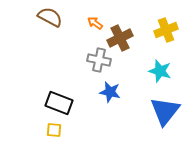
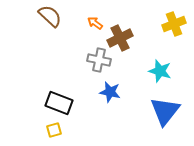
brown semicircle: moved 1 px up; rotated 15 degrees clockwise
yellow cross: moved 8 px right, 6 px up
yellow square: rotated 21 degrees counterclockwise
